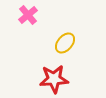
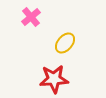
pink cross: moved 3 px right, 2 px down
